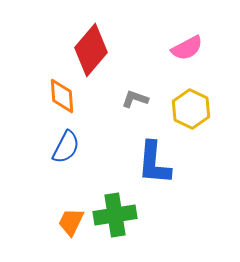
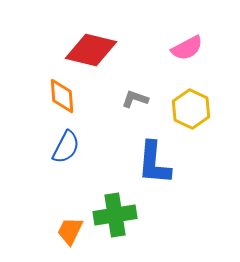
red diamond: rotated 63 degrees clockwise
orange trapezoid: moved 1 px left, 9 px down
